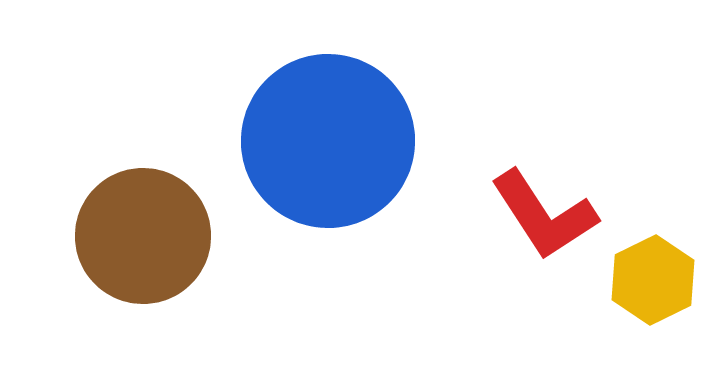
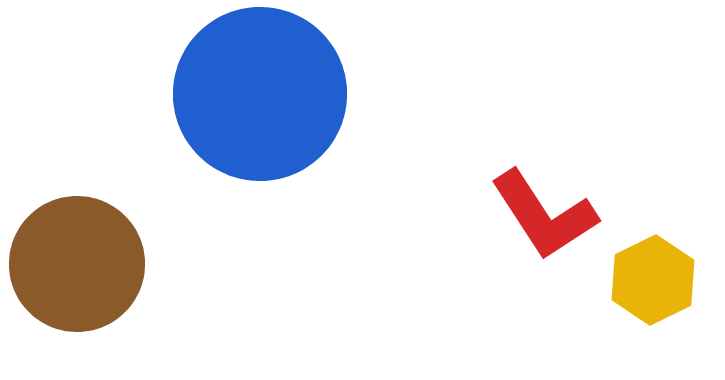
blue circle: moved 68 px left, 47 px up
brown circle: moved 66 px left, 28 px down
